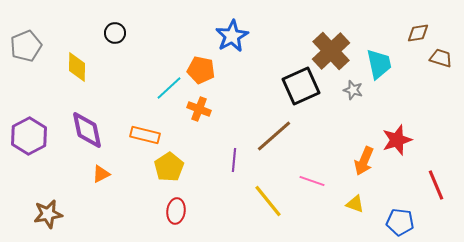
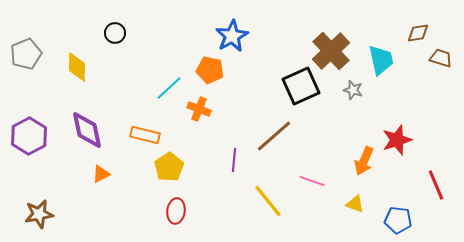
gray pentagon: moved 8 px down
cyan trapezoid: moved 2 px right, 4 px up
orange pentagon: moved 9 px right
brown star: moved 9 px left
blue pentagon: moved 2 px left, 2 px up
